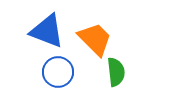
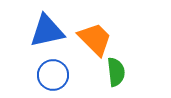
blue triangle: rotated 33 degrees counterclockwise
blue circle: moved 5 px left, 3 px down
